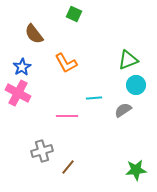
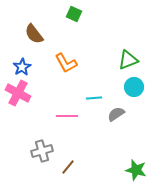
cyan circle: moved 2 px left, 2 px down
gray semicircle: moved 7 px left, 4 px down
green star: rotated 20 degrees clockwise
